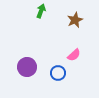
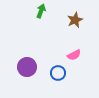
pink semicircle: rotated 16 degrees clockwise
